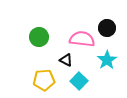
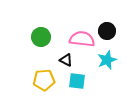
black circle: moved 3 px down
green circle: moved 2 px right
cyan star: rotated 12 degrees clockwise
cyan square: moved 2 px left; rotated 36 degrees counterclockwise
